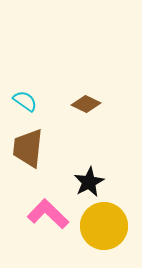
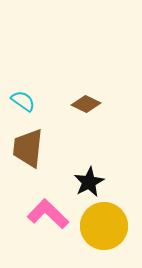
cyan semicircle: moved 2 px left
